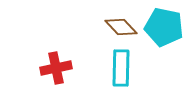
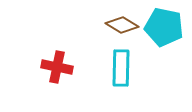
brown diamond: moved 1 px right, 2 px up; rotated 16 degrees counterclockwise
red cross: moved 1 px right, 1 px up; rotated 24 degrees clockwise
